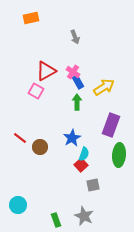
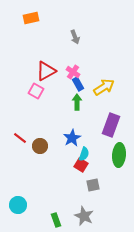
blue rectangle: moved 2 px down
brown circle: moved 1 px up
red square: rotated 16 degrees counterclockwise
